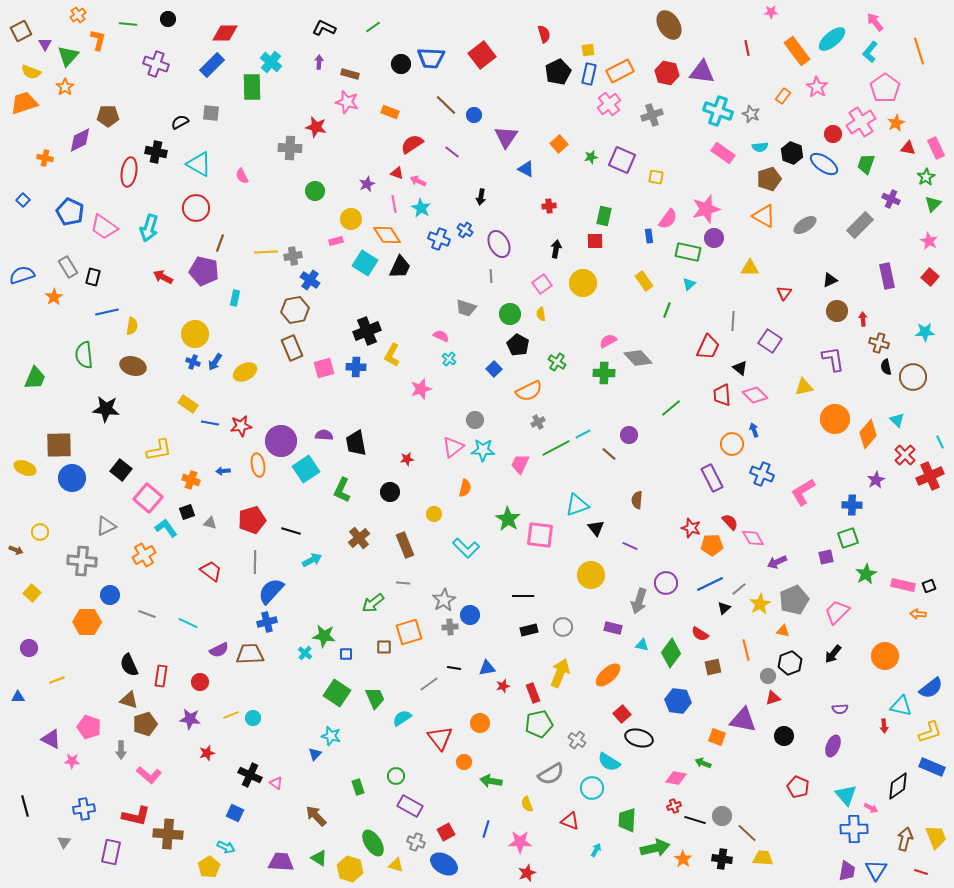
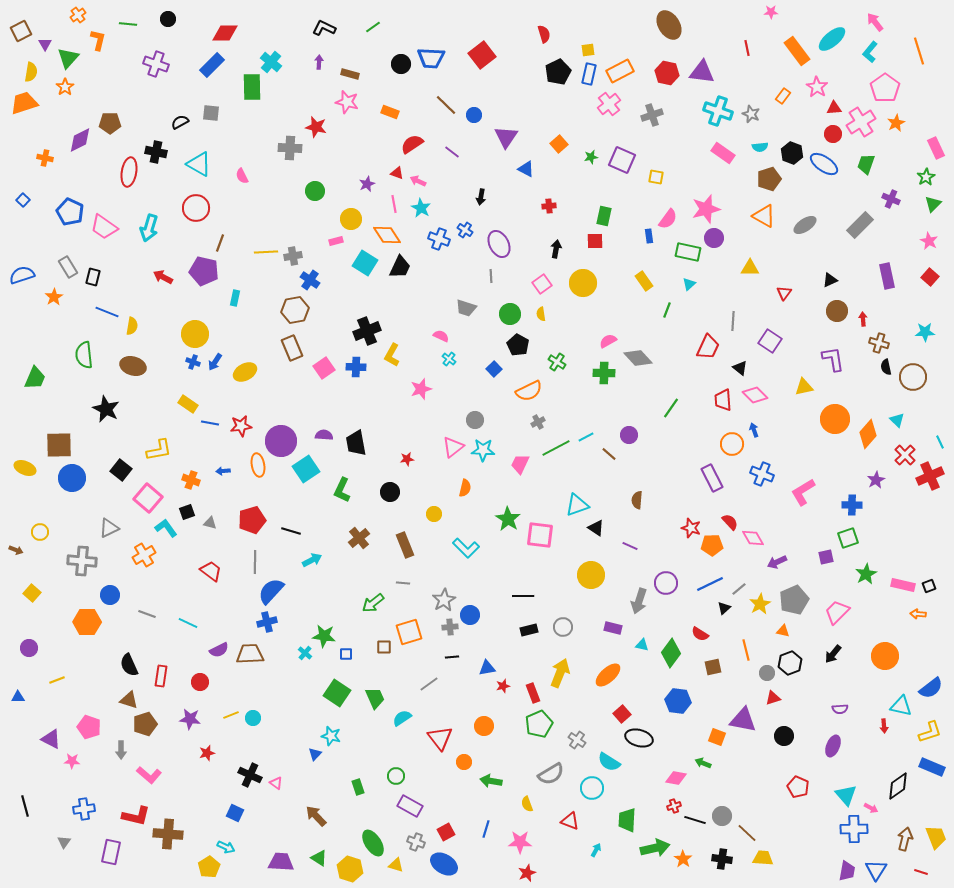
green triangle at (68, 56): moved 2 px down
yellow semicircle at (31, 72): rotated 102 degrees counterclockwise
brown pentagon at (108, 116): moved 2 px right, 7 px down
red triangle at (908, 148): moved 74 px left, 40 px up; rotated 14 degrees counterclockwise
blue line at (107, 312): rotated 35 degrees clockwise
pink square at (324, 368): rotated 20 degrees counterclockwise
red trapezoid at (722, 395): moved 1 px right, 5 px down
green line at (671, 408): rotated 15 degrees counterclockwise
black star at (106, 409): rotated 20 degrees clockwise
cyan line at (583, 434): moved 3 px right, 3 px down
gray triangle at (106, 526): moved 3 px right, 2 px down
black triangle at (596, 528): rotated 18 degrees counterclockwise
black line at (454, 668): moved 2 px left, 11 px up; rotated 16 degrees counterclockwise
gray circle at (768, 676): moved 1 px left, 3 px up
orange circle at (480, 723): moved 4 px right, 3 px down
green pentagon at (539, 724): rotated 12 degrees counterclockwise
